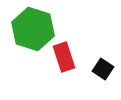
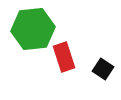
green hexagon: rotated 24 degrees counterclockwise
